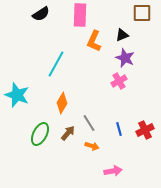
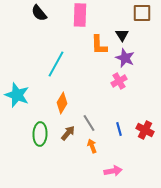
black semicircle: moved 2 px left, 1 px up; rotated 84 degrees clockwise
black triangle: rotated 40 degrees counterclockwise
orange L-shape: moved 5 px right, 4 px down; rotated 25 degrees counterclockwise
red cross: rotated 36 degrees counterclockwise
green ellipse: rotated 25 degrees counterclockwise
orange arrow: rotated 128 degrees counterclockwise
